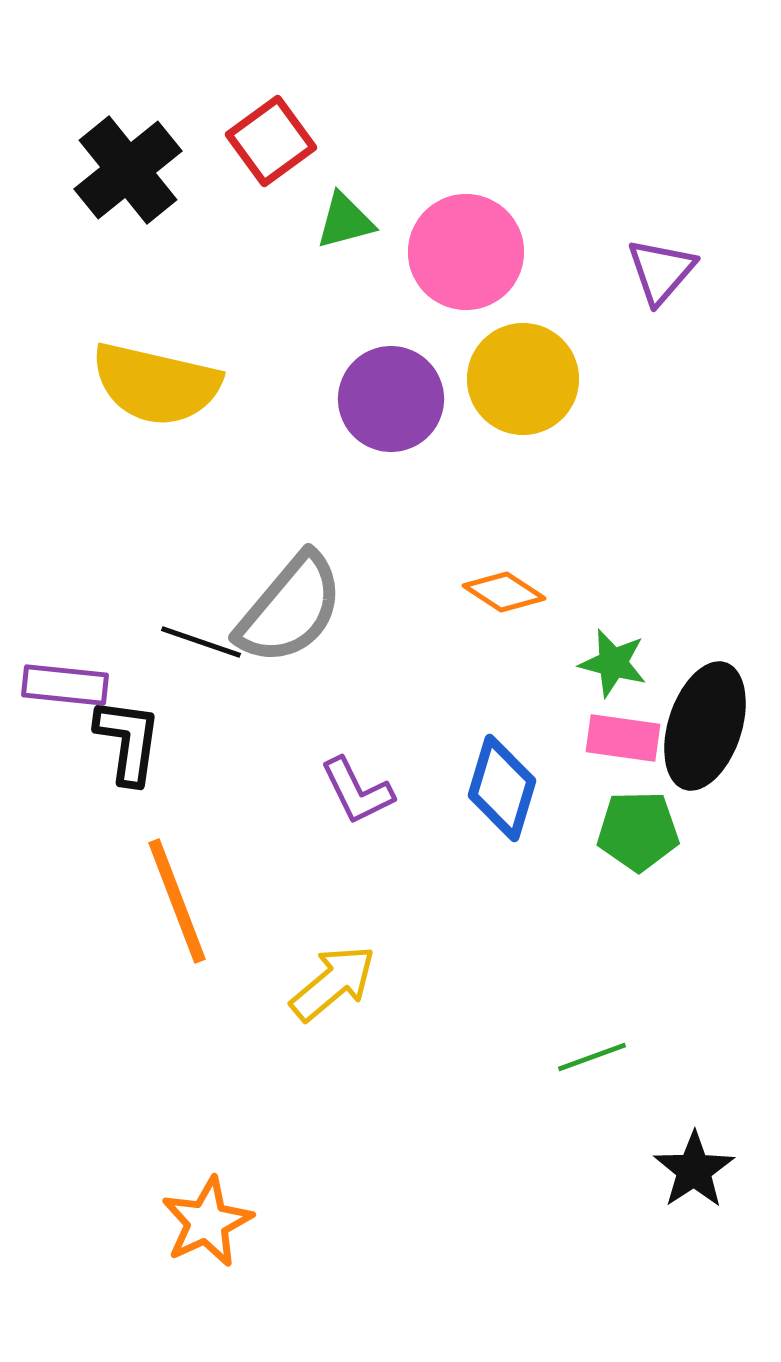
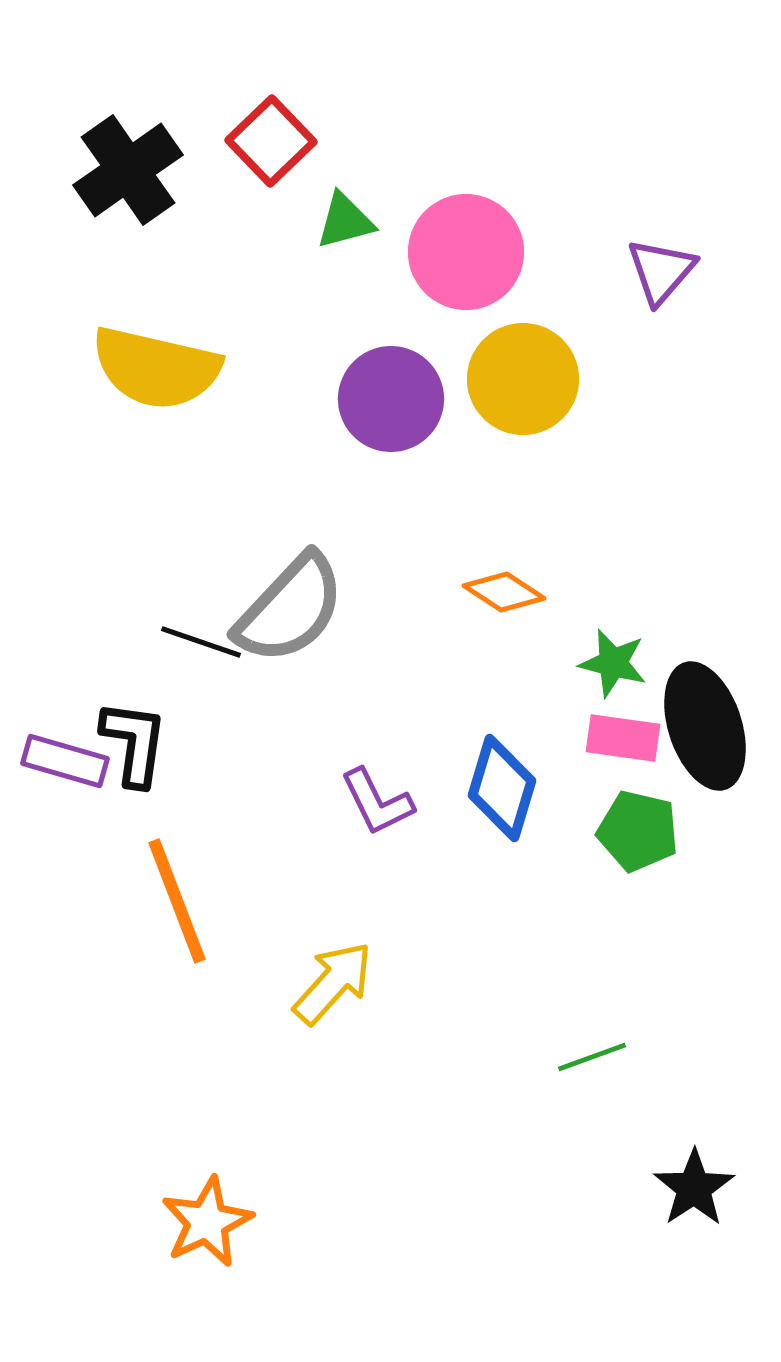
red square: rotated 8 degrees counterclockwise
black cross: rotated 4 degrees clockwise
yellow semicircle: moved 16 px up
gray semicircle: rotated 3 degrees clockwise
purple rectangle: moved 76 px down; rotated 10 degrees clockwise
black ellipse: rotated 36 degrees counterclockwise
black L-shape: moved 6 px right, 2 px down
purple L-shape: moved 20 px right, 11 px down
green pentagon: rotated 14 degrees clockwise
yellow arrow: rotated 8 degrees counterclockwise
black star: moved 18 px down
